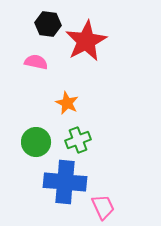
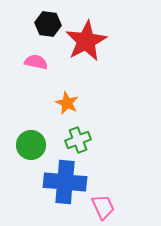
green circle: moved 5 px left, 3 px down
